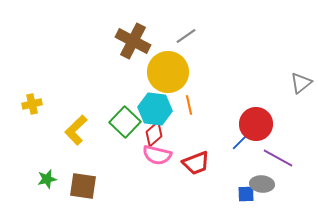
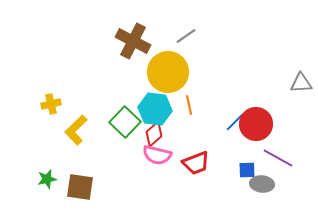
gray triangle: rotated 35 degrees clockwise
yellow cross: moved 19 px right
blue line: moved 6 px left, 19 px up
brown square: moved 3 px left, 1 px down
blue square: moved 1 px right, 24 px up
